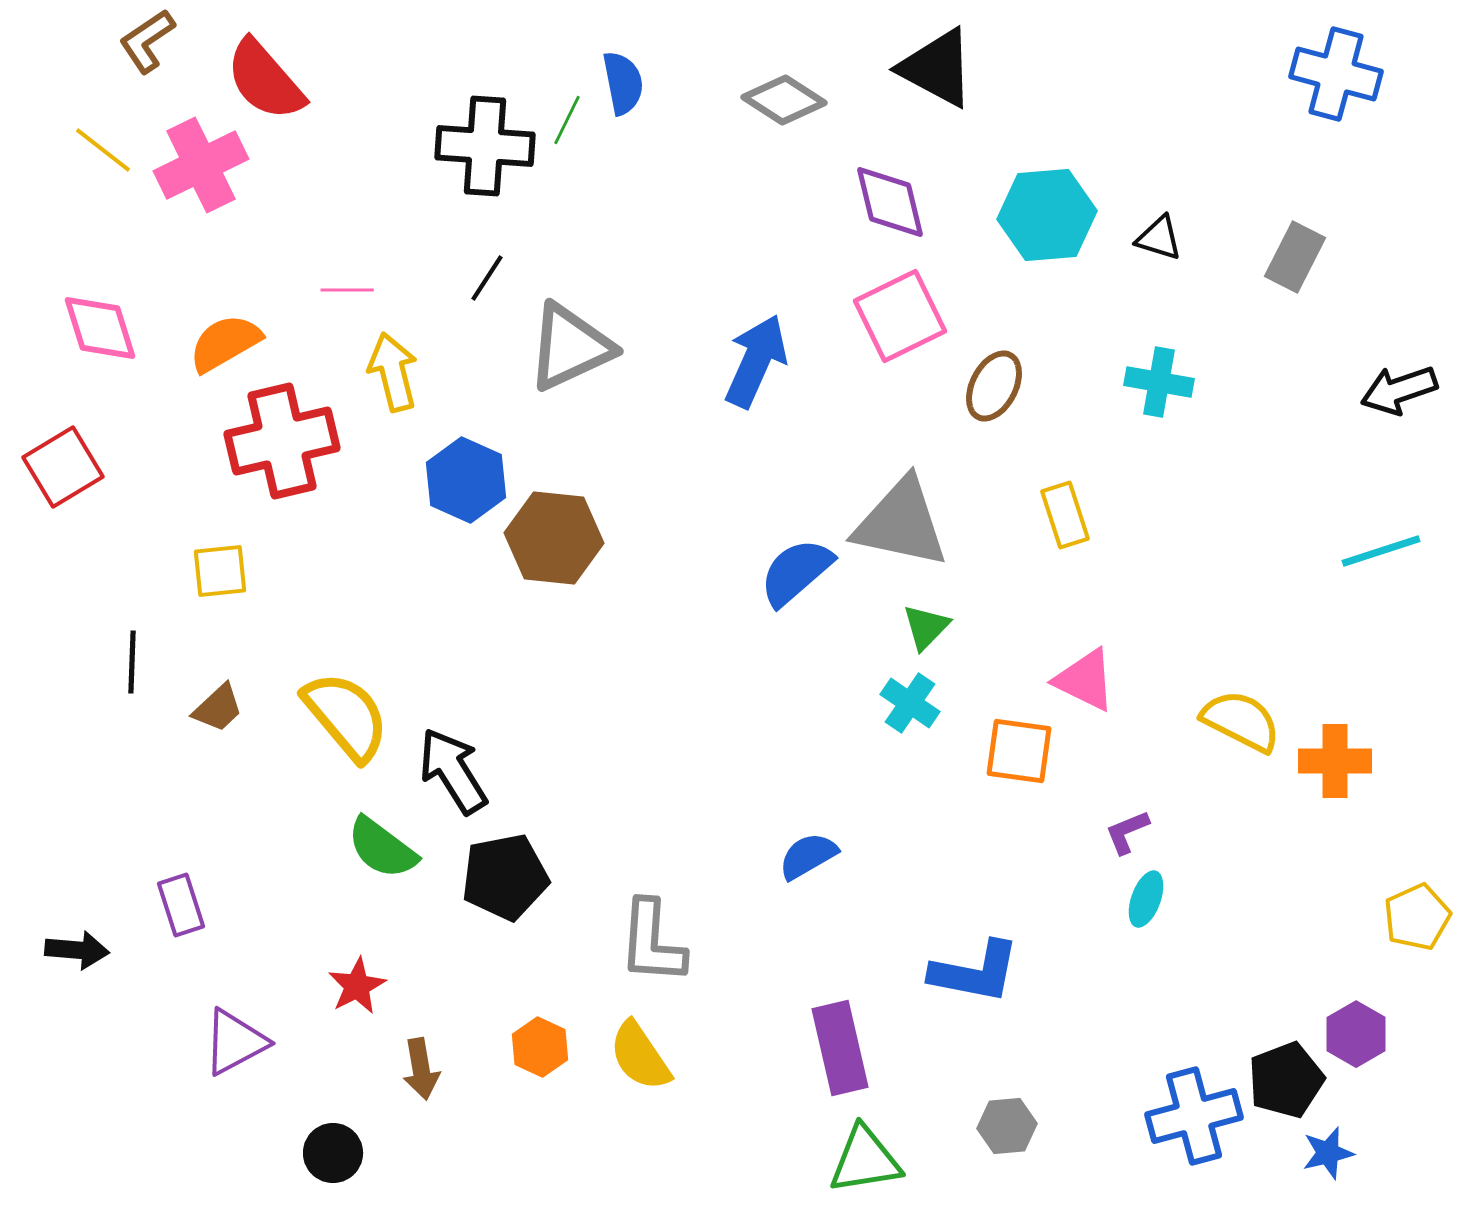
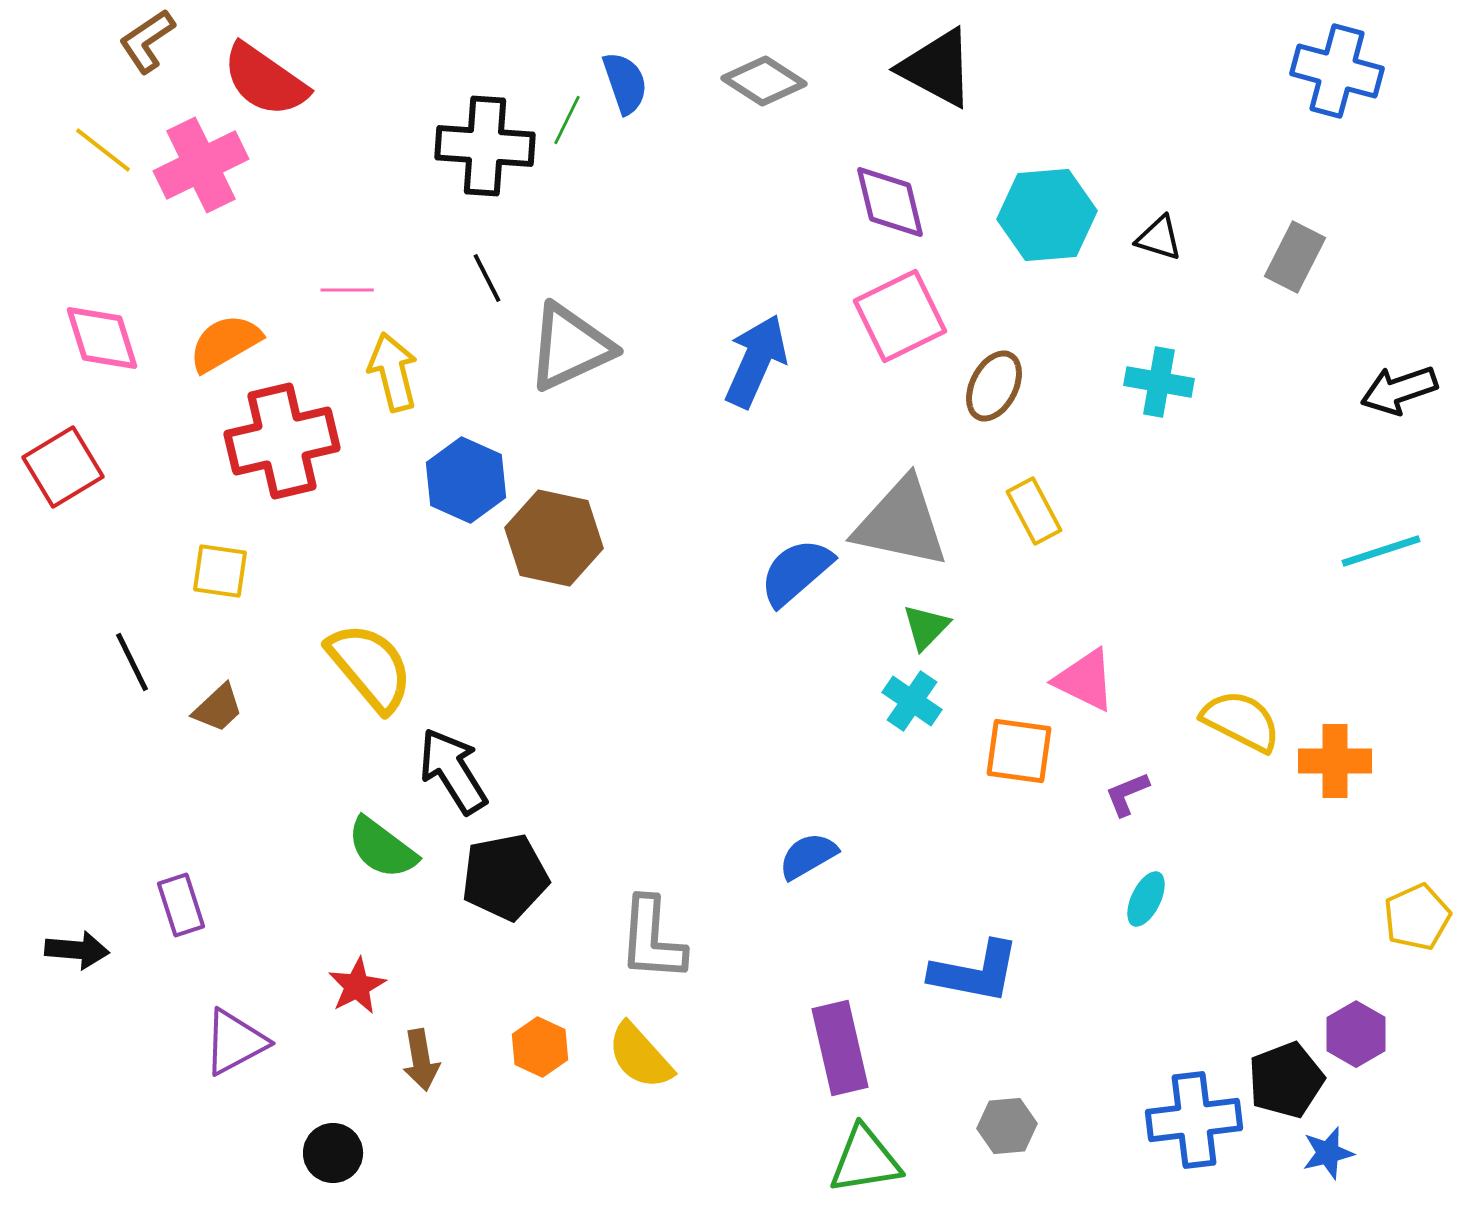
blue cross at (1336, 74): moved 1 px right, 3 px up
red semicircle at (265, 80): rotated 14 degrees counterclockwise
blue semicircle at (623, 83): moved 2 px right; rotated 8 degrees counterclockwise
gray diamond at (784, 100): moved 20 px left, 19 px up
black line at (487, 278): rotated 60 degrees counterclockwise
pink diamond at (100, 328): moved 2 px right, 10 px down
yellow rectangle at (1065, 515): moved 31 px left, 4 px up; rotated 10 degrees counterclockwise
brown hexagon at (554, 538): rotated 6 degrees clockwise
yellow square at (220, 571): rotated 14 degrees clockwise
black line at (132, 662): rotated 28 degrees counterclockwise
cyan cross at (910, 703): moved 2 px right, 2 px up
yellow semicircle at (346, 716): moved 24 px right, 49 px up
purple L-shape at (1127, 832): moved 38 px up
cyan ellipse at (1146, 899): rotated 6 degrees clockwise
gray L-shape at (652, 942): moved 3 px up
yellow semicircle at (640, 1056): rotated 8 degrees counterclockwise
brown arrow at (421, 1069): moved 9 px up
blue cross at (1194, 1116): moved 4 px down; rotated 8 degrees clockwise
